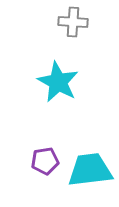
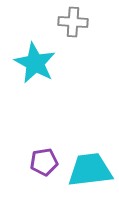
cyan star: moved 23 px left, 19 px up
purple pentagon: moved 1 px left, 1 px down
